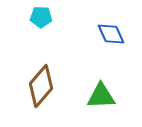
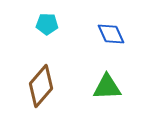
cyan pentagon: moved 6 px right, 7 px down
green triangle: moved 6 px right, 9 px up
